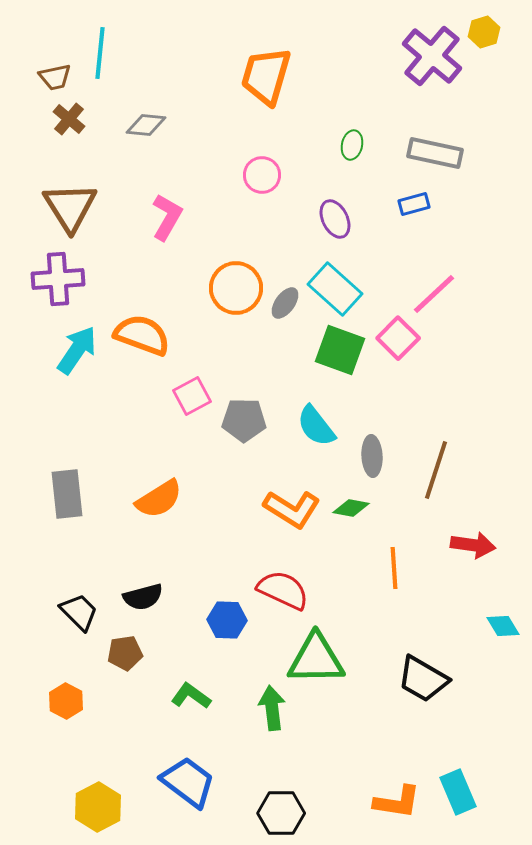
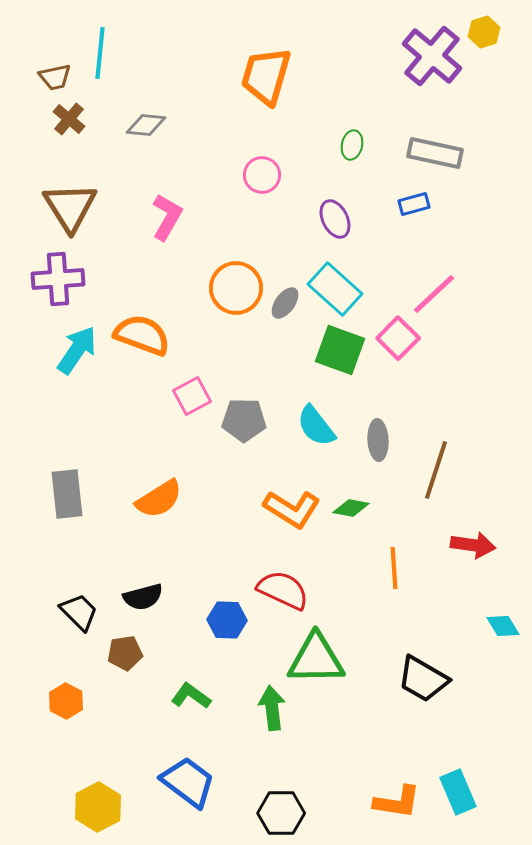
gray ellipse at (372, 456): moved 6 px right, 16 px up
